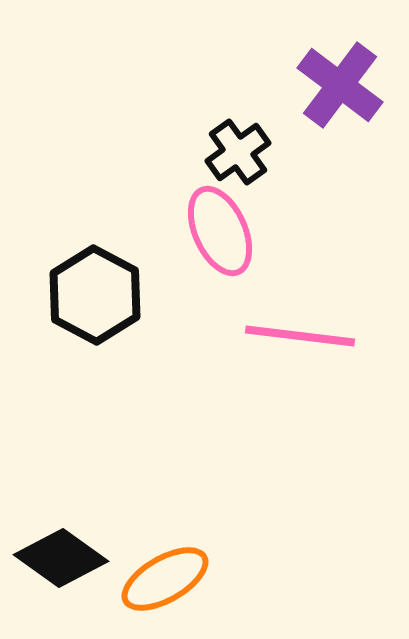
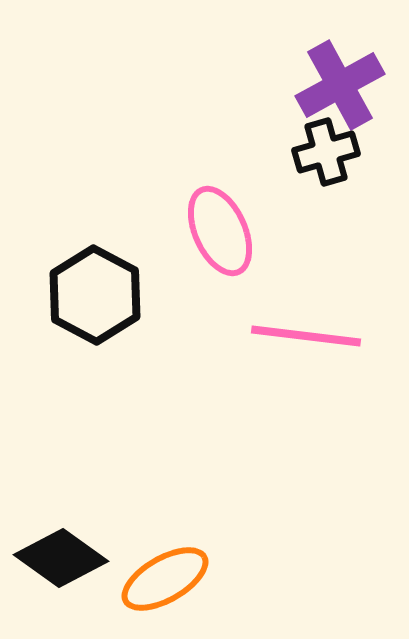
purple cross: rotated 24 degrees clockwise
black cross: moved 88 px right; rotated 20 degrees clockwise
pink line: moved 6 px right
